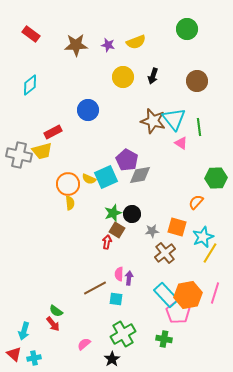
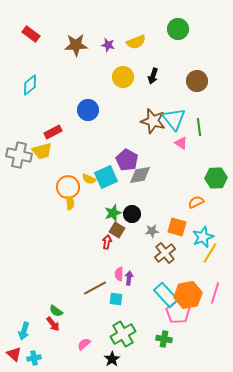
green circle at (187, 29): moved 9 px left
orange circle at (68, 184): moved 3 px down
orange semicircle at (196, 202): rotated 21 degrees clockwise
